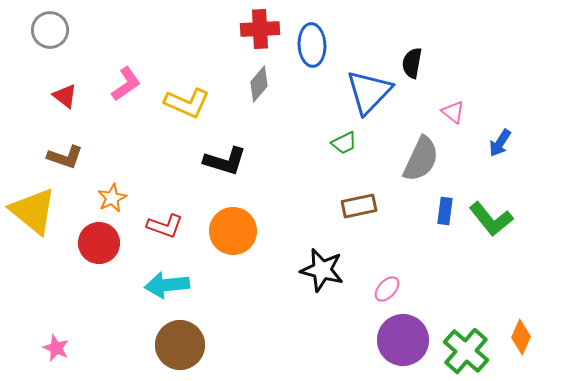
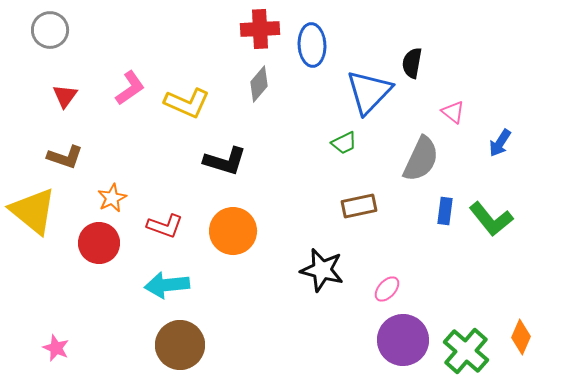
pink L-shape: moved 4 px right, 4 px down
red triangle: rotated 28 degrees clockwise
